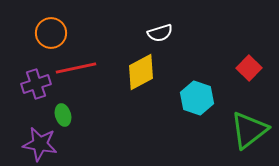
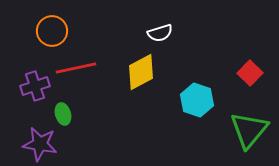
orange circle: moved 1 px right, 2 px up
red square: moved 1 px right, 5 px down
purple cross: moved 1 px left, 2 px down
cyan hexagon: moved 2 px down
green ellipse: moved 1 px up
green triangle: rotated 12 degrees counterclockwise
